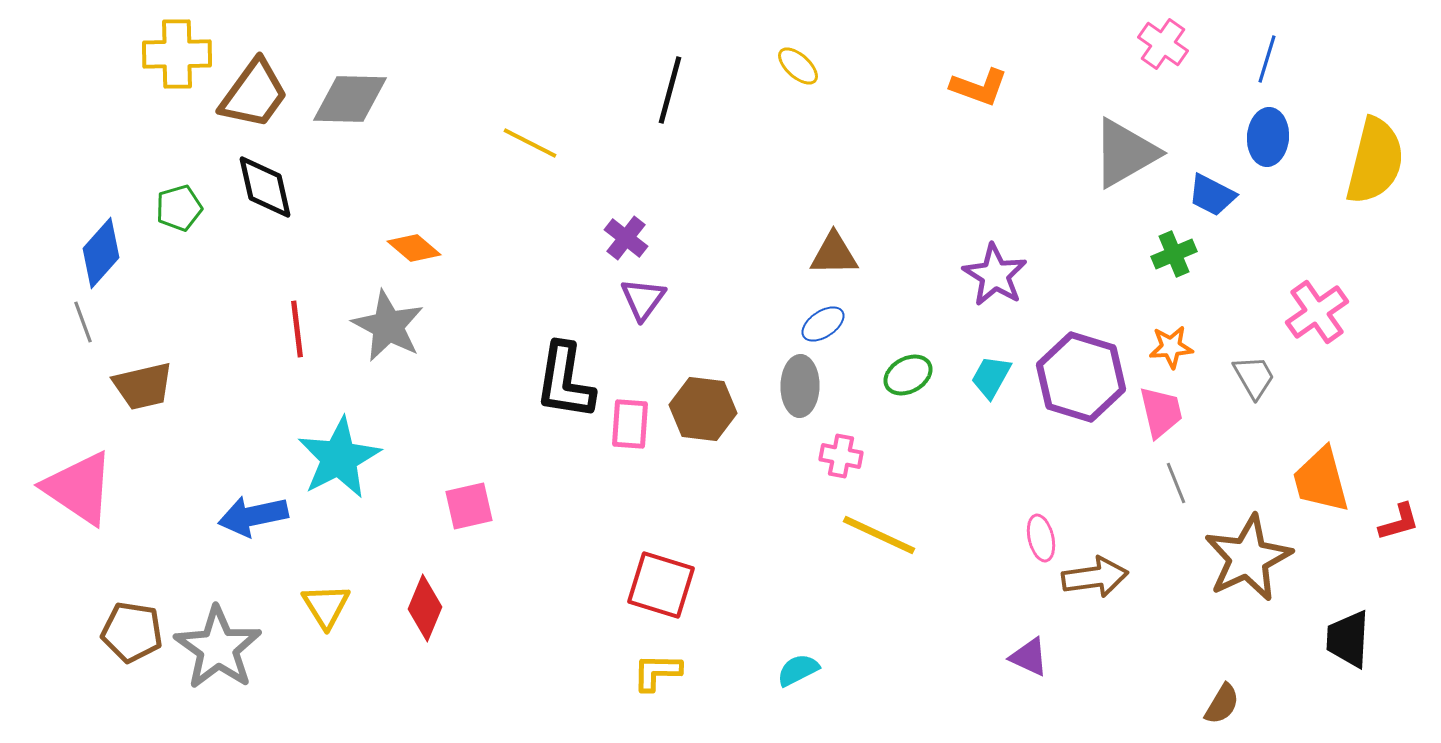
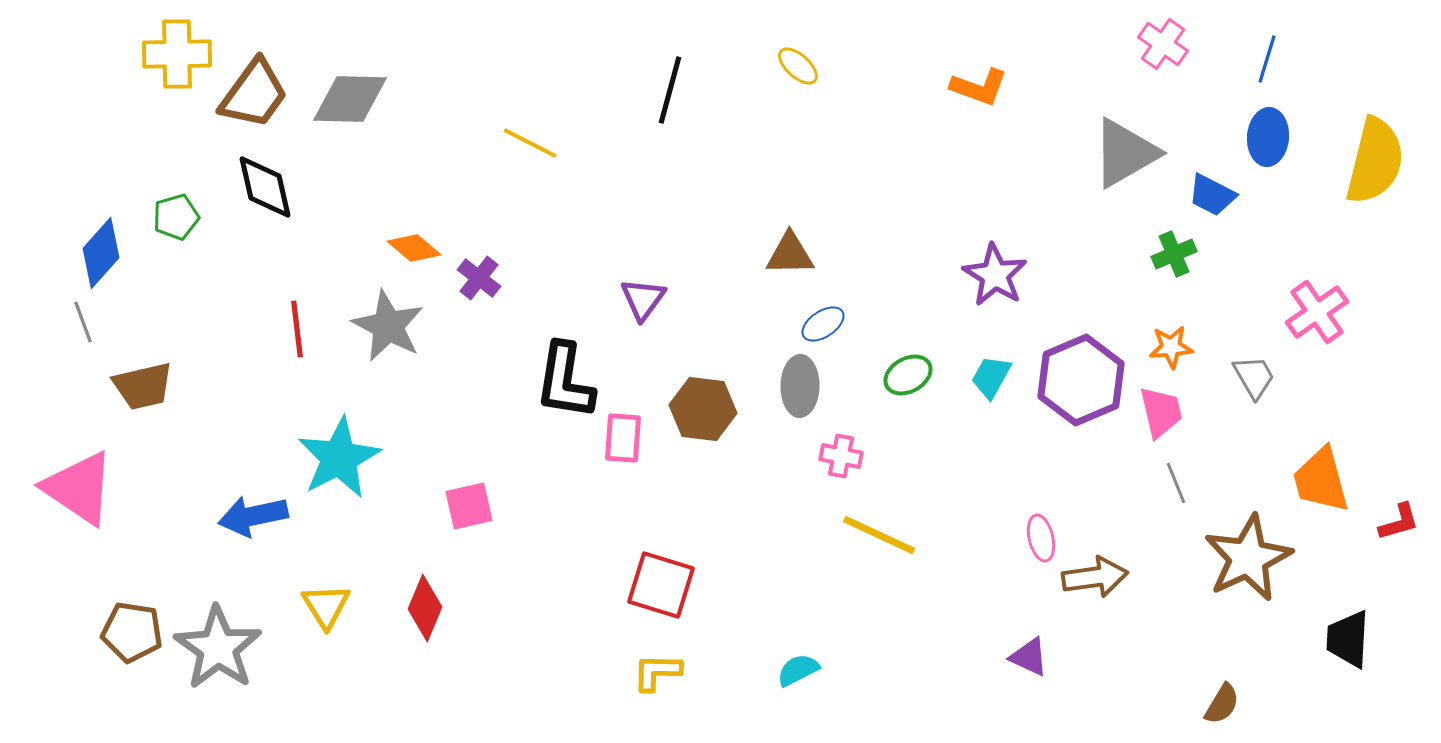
green pentagon at (179, 208): moved 3 px left, 9 px down
purple cross at (626, 238): moved 147 px left, 40 px down
brown triangle at (834, 254): moved 44 px left
purple hexagon at (1081, 377): moved 3 px down; rotated 20 degrees clockwise
pink rectangle at (630, 424): moved 7 px left, 14 px down
